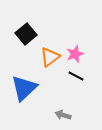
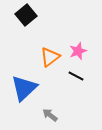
black square: moved 19 px up
pink star: moved 3 px right, 3 px up
gray arrow: moved 13 px left; rotated 21 degrees clockwise
